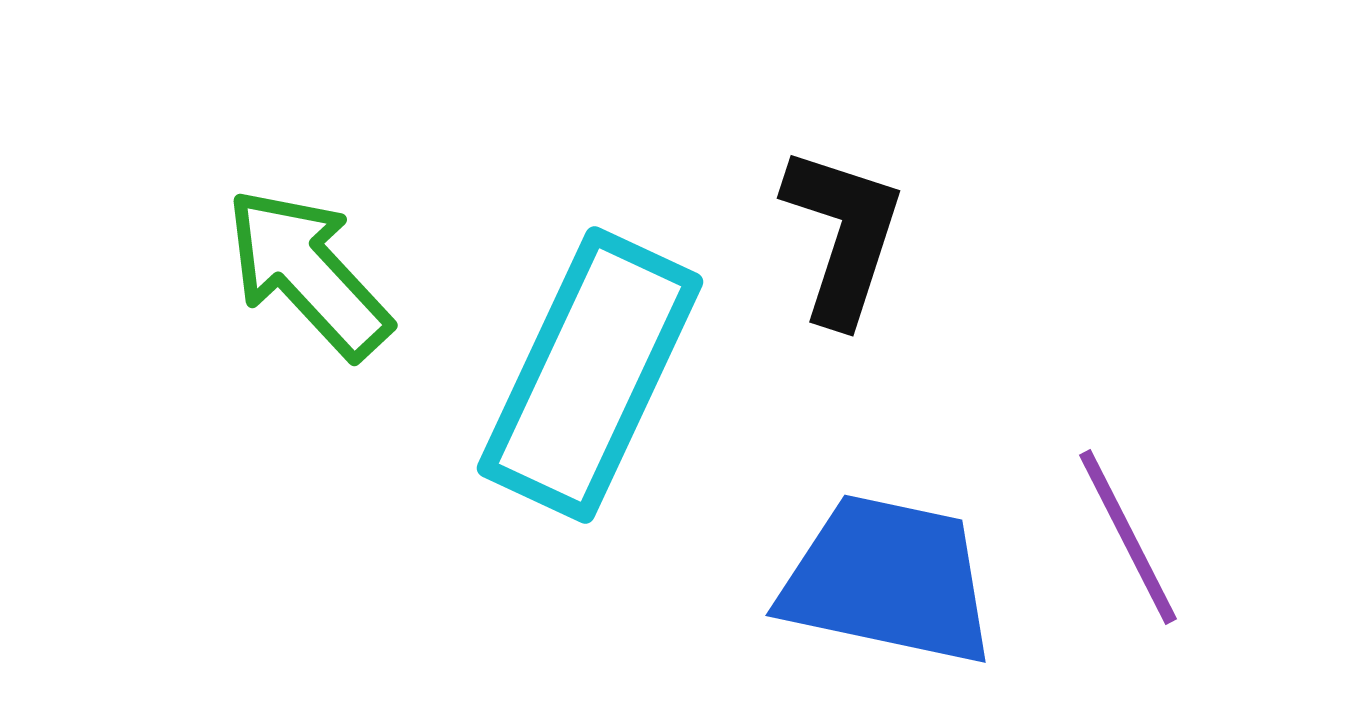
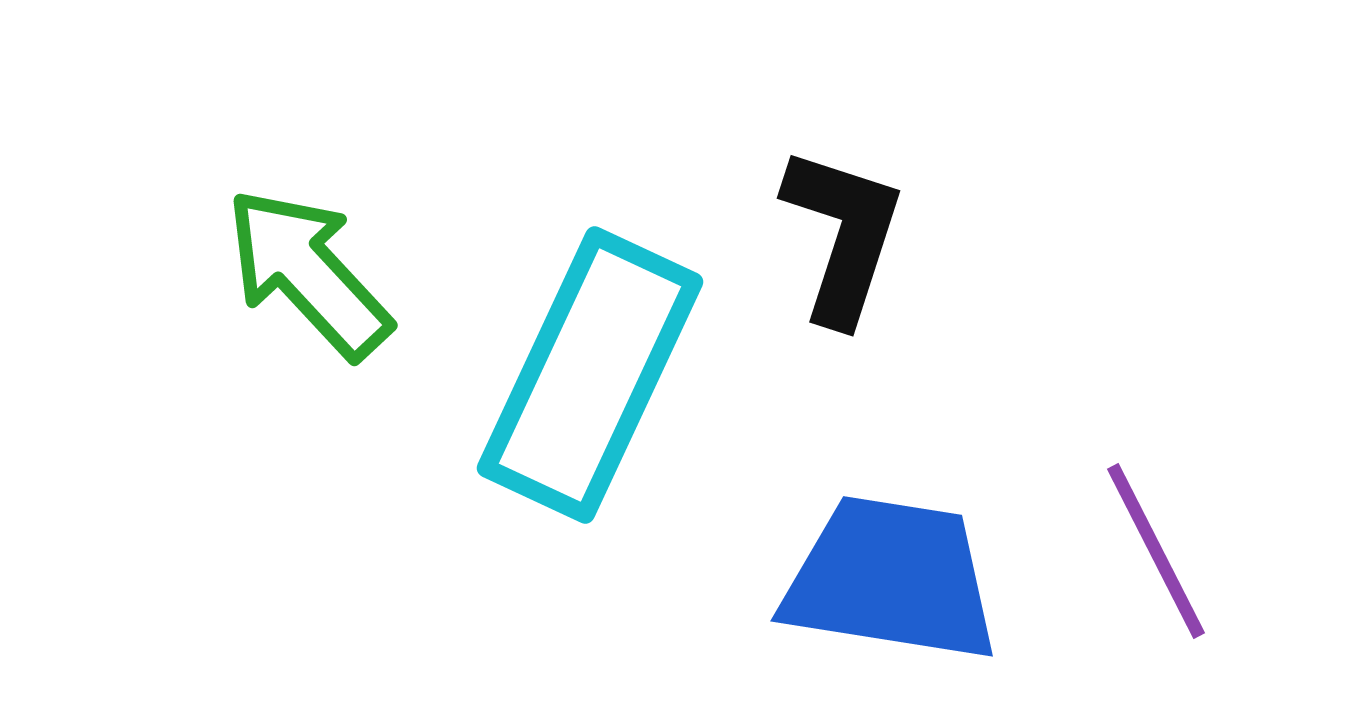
purple line: moved 28 px right, 14 px down
blue trapezoid: moved 3 px right, 1 px up; rotated 3 degrees counterclockwise
